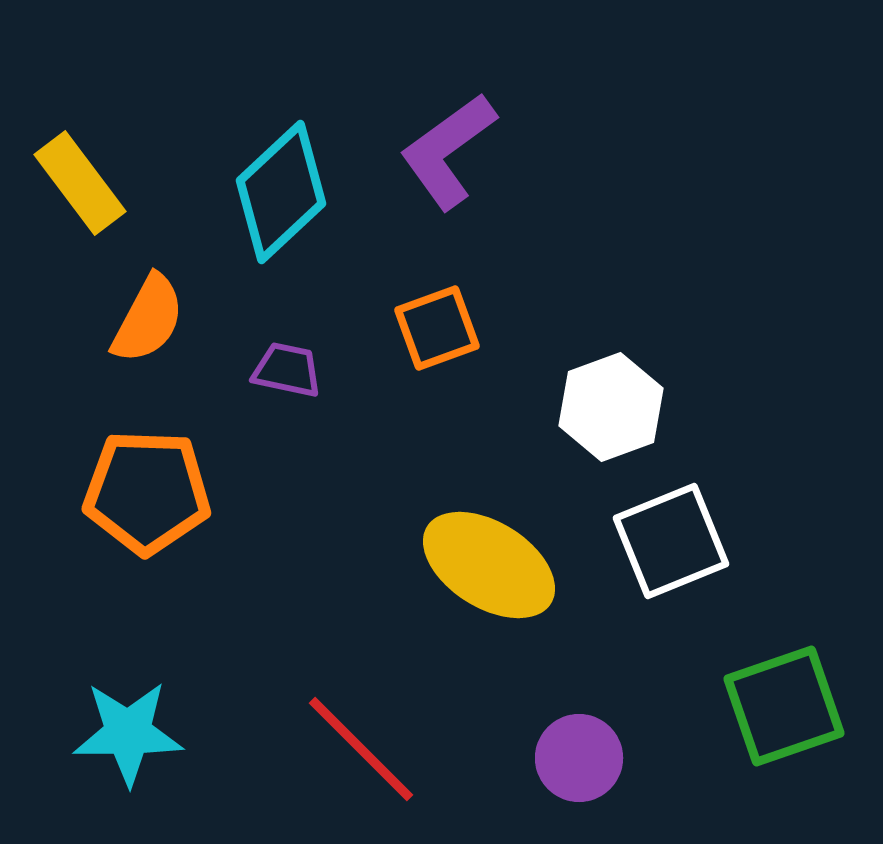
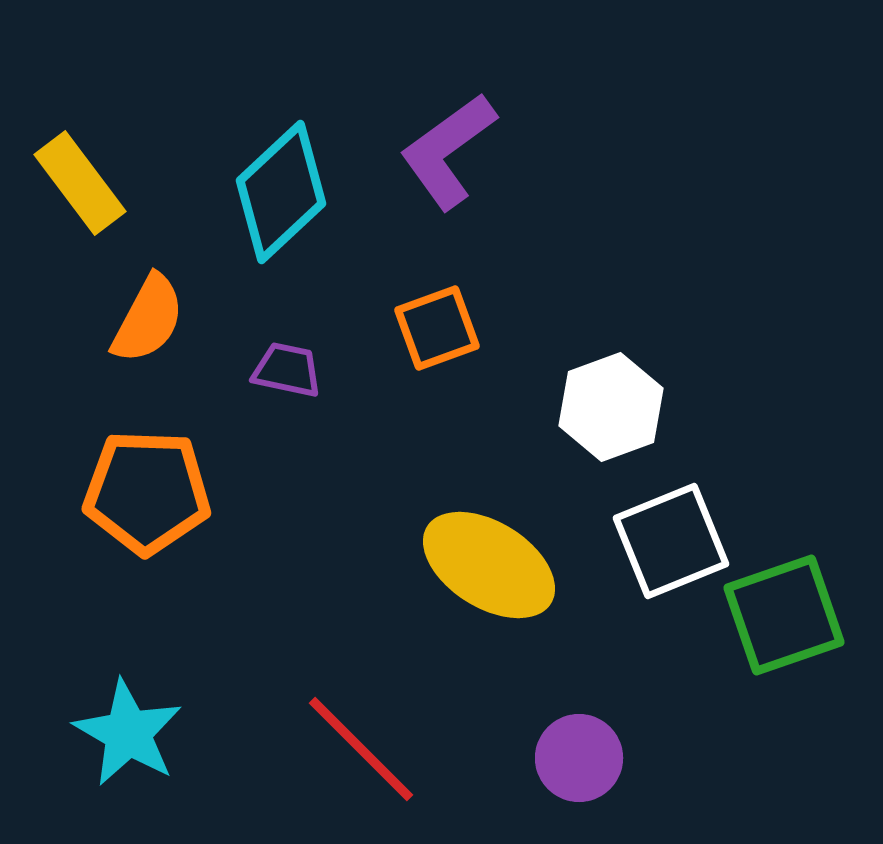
green square: moved 91 px up
cyan star: rotated 30 degrees clockwise
